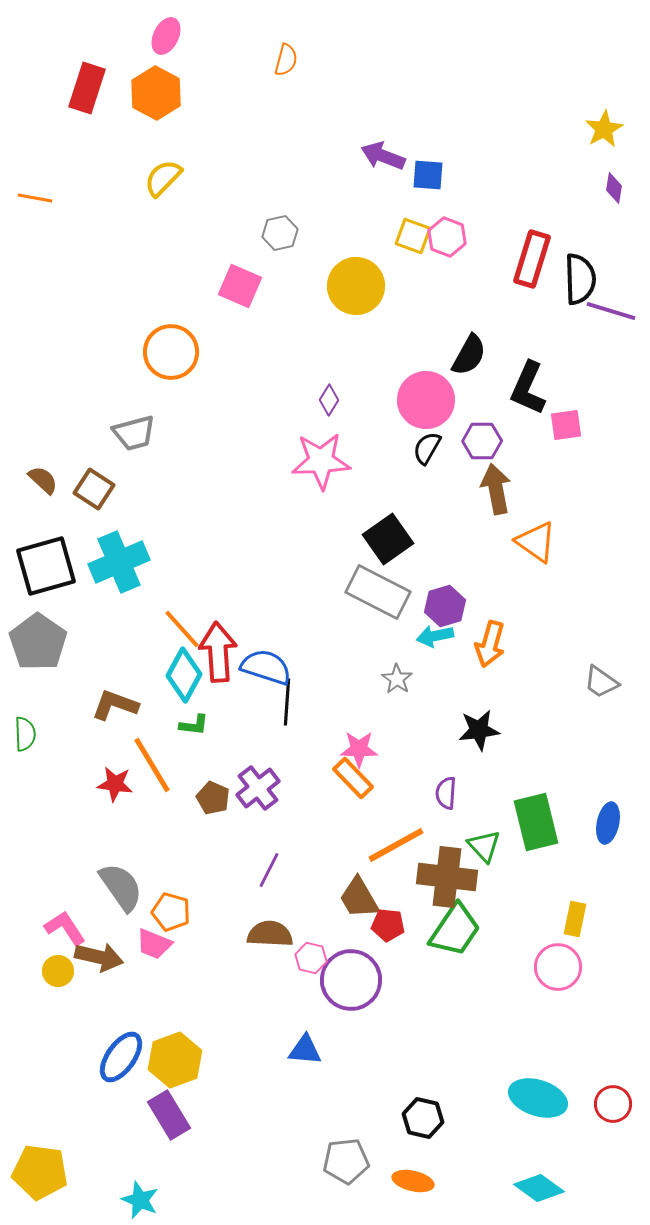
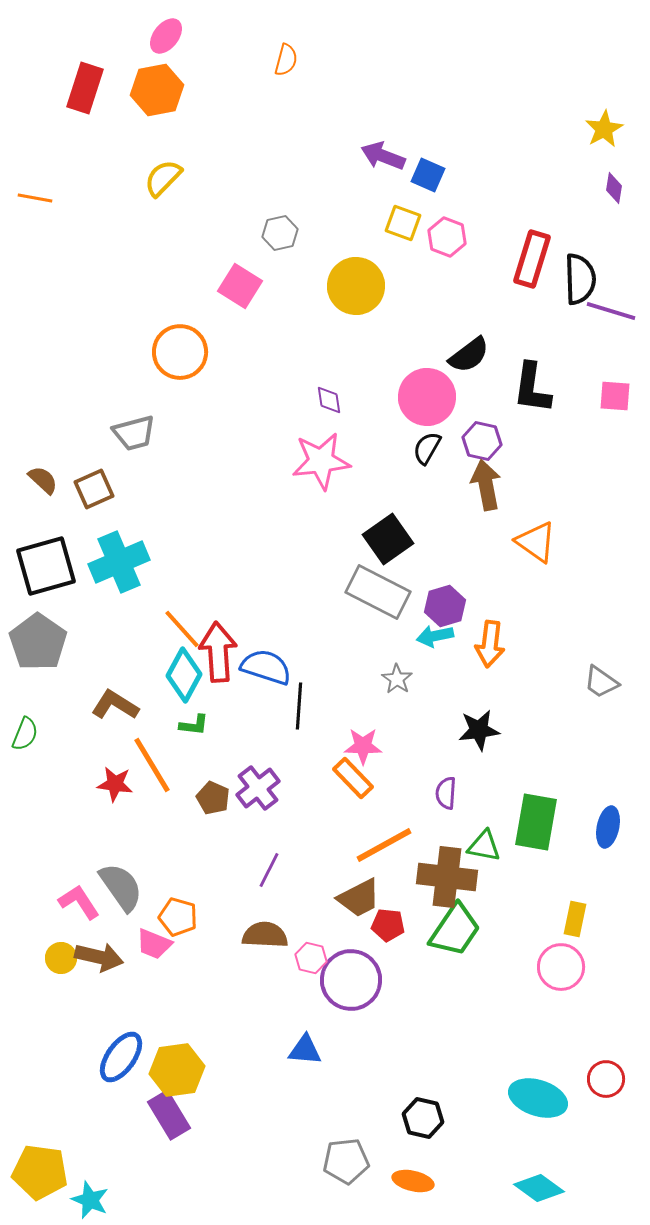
pink ellipse at (166, 36): rotated 12 degrees clockwise
red rectangle at (87, 88): moved 2 px left
orange hexagon at (156, 93): moved 1 px right, 3 px up; rotated 21 degrees clockwise
blue square at (428, 175): rotated 20 degrees clockwise
yellow square at (413, 236): moved 10 px left, 13 px up
pink square at (240, 286): rotated 9 degrees clockwise
orange circle at (171, 352): moved 9 px right
black semicircle at (469, 355): rotated 24 degrees clockwise
black L-shape at (528, 388): moved 4 px right; rotated 16 degrees counterclockwise
purple diamond at (329, 400): rotated 40 degrees counterclockwise
pink circle at (426, 400): moved 1 px right, 3 px up
pink square at (566, 425): moved 49 px right, 29 px up; rotated 12 degrees clockwise
purple hexagon at (482, 441): rotated 12 degrees clockwise
pink star at (321, 461): rotated 4 degrees counterclockwise
brown square at (94, 489): rotated 33 degrees clockwise
brown arrow at (496, 489): moved 10 px left, 4 px up
orange arrow at (490, 644): rotated 9 degrees counterclockwise
black line at (287, 702): moved 12 px right, 4 px down
brown L-shape at (115, 705): rotated 12 degrees clockwise
green semicircle at (25, 734): rotated 24 degrees clockwise
pink star at (359, 749): moved 4 px right, 3 px up
green rectangle at (536, 822): rotated 24 degrees clockwise
blue ellipse at (608, 823): moved 4 px down
orange line at (396, 845): moved 12 px left
green triangle at (484, 846): rotated 36 degrees counterclockwise
brown trapezoid at (359, 898): rotated 87 degrees counterclockwise
orange pentagon at (171, 912): moved 7 px right, 5 px down
pink L-shape at (65, 928): moved 14 px right, 26 px up
brown semicircle at (270, 934): moved 5 px left, 1 px down
pink circle at (558, 967): moved 3 px right
yellow circle at (58, 971): moved 3 px right, 13 px up
yellow hexagon at (175, 1060): moved 2 px right, 10 px down; rotated 12 degrees clockwise
red circle at (613, 1104): moved 7 px left, 25 px up
cyan star at (140, 1200): moved 50 px left
